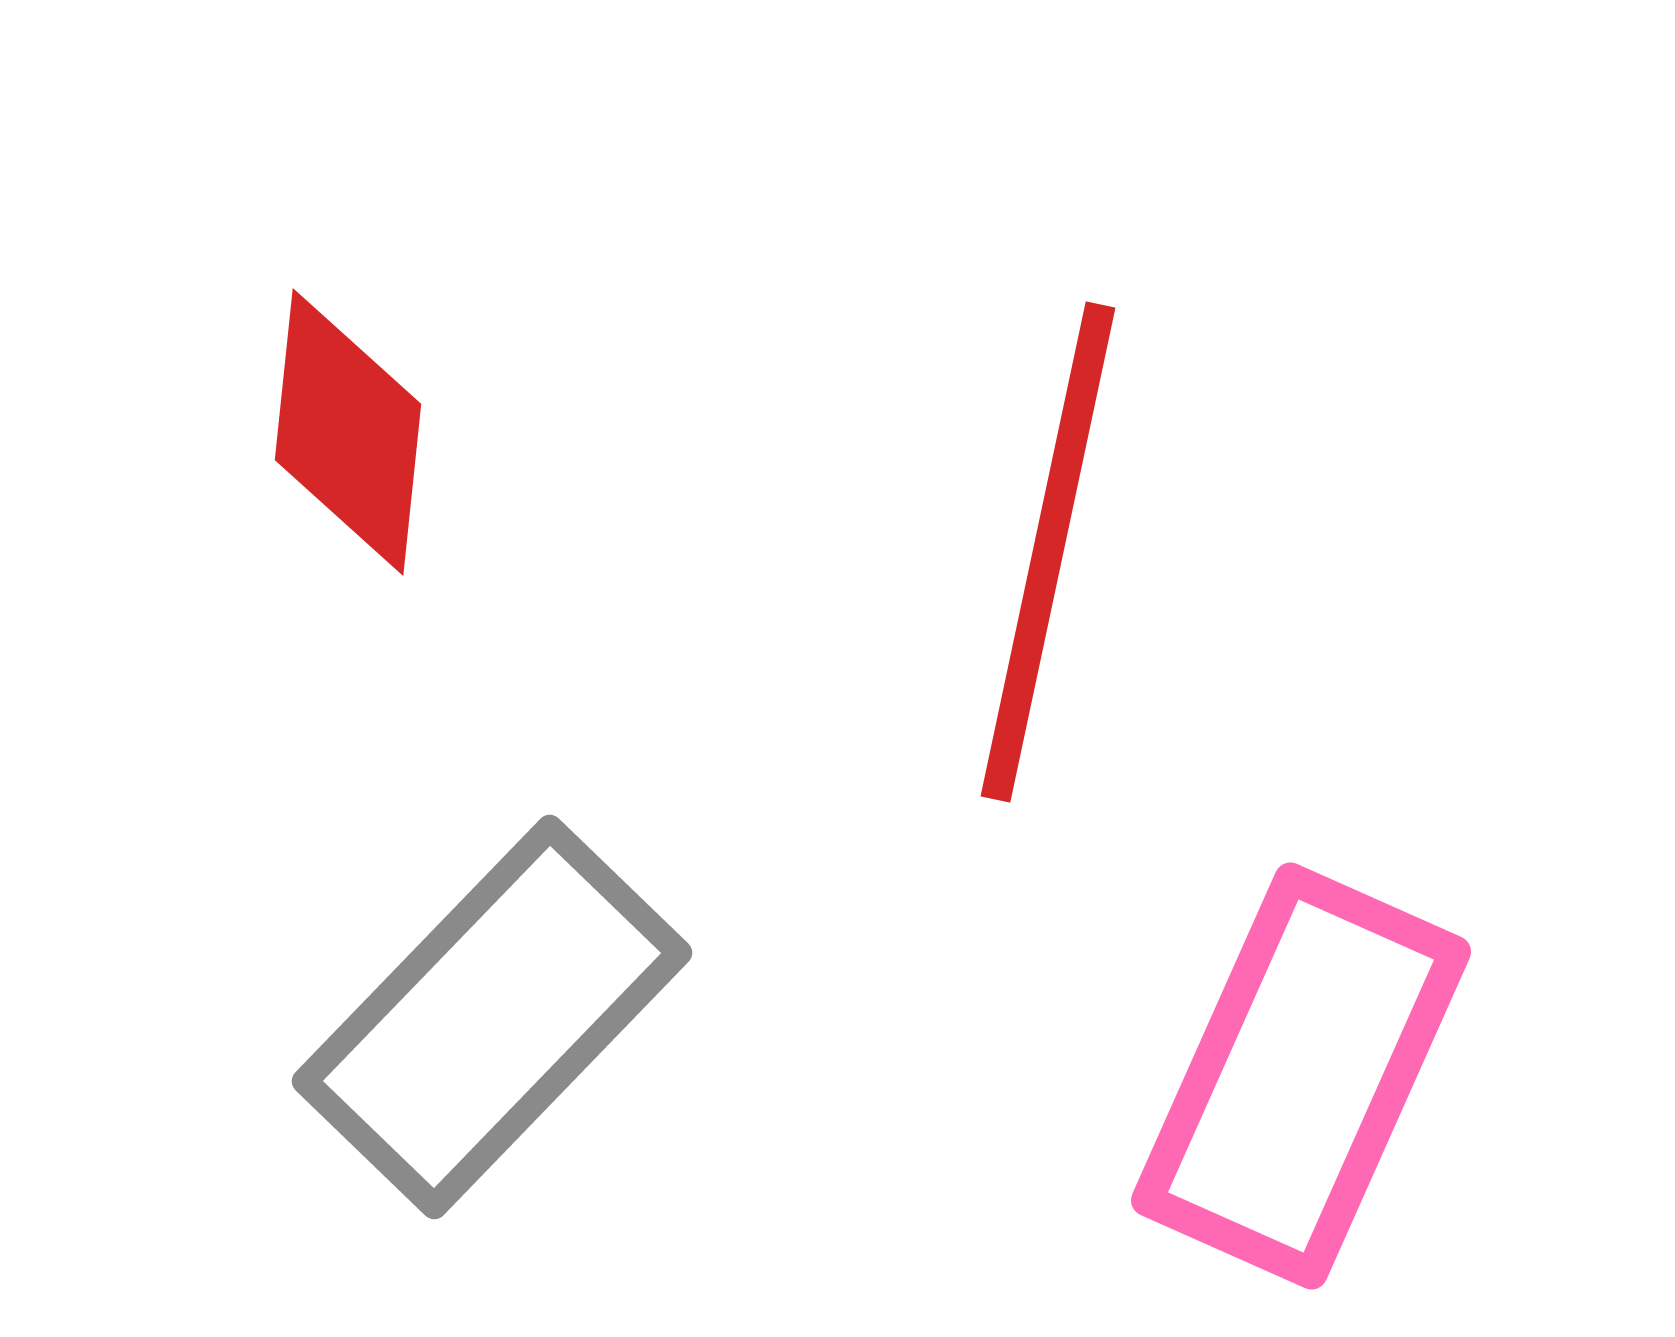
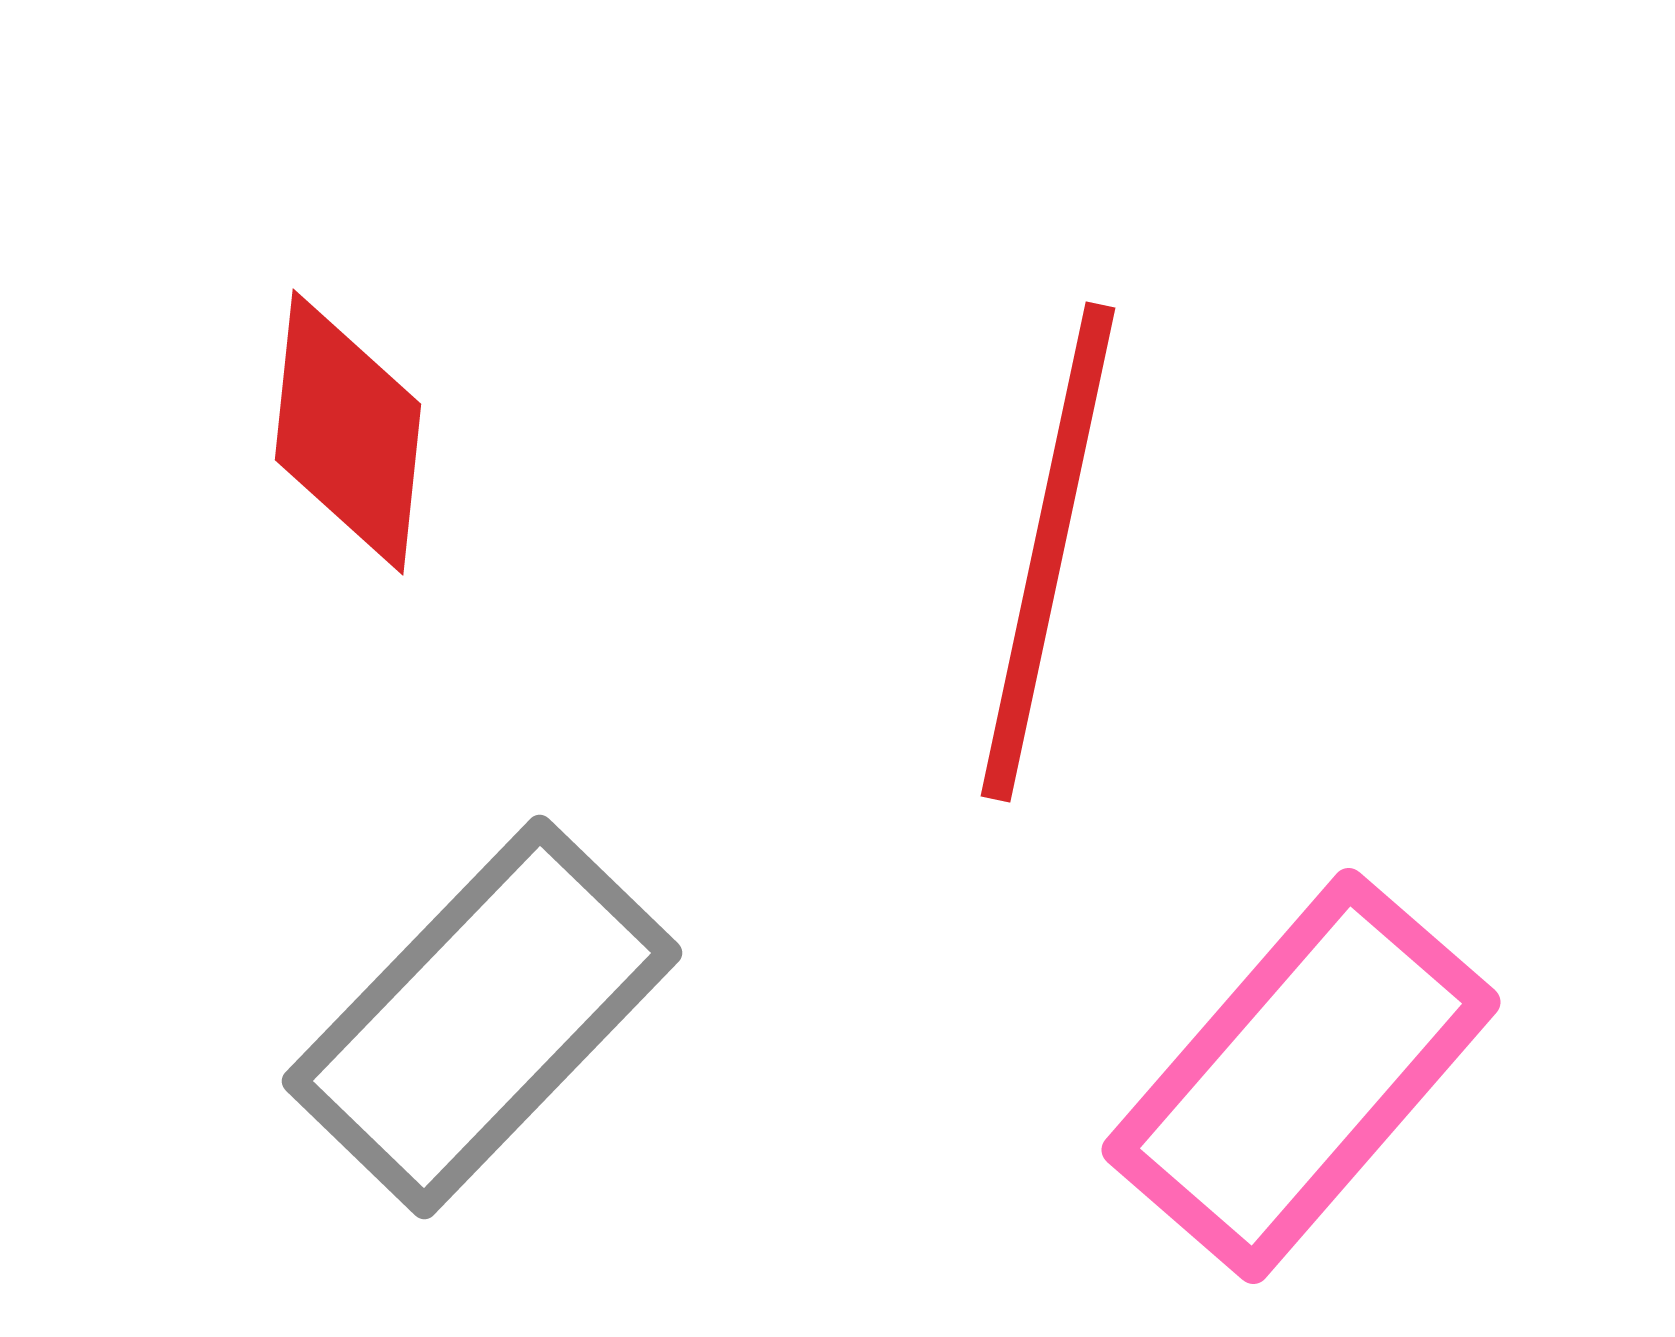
gray rectangle: moved 10 px left
pink rectangle: rotated 17 degrees clockwise
